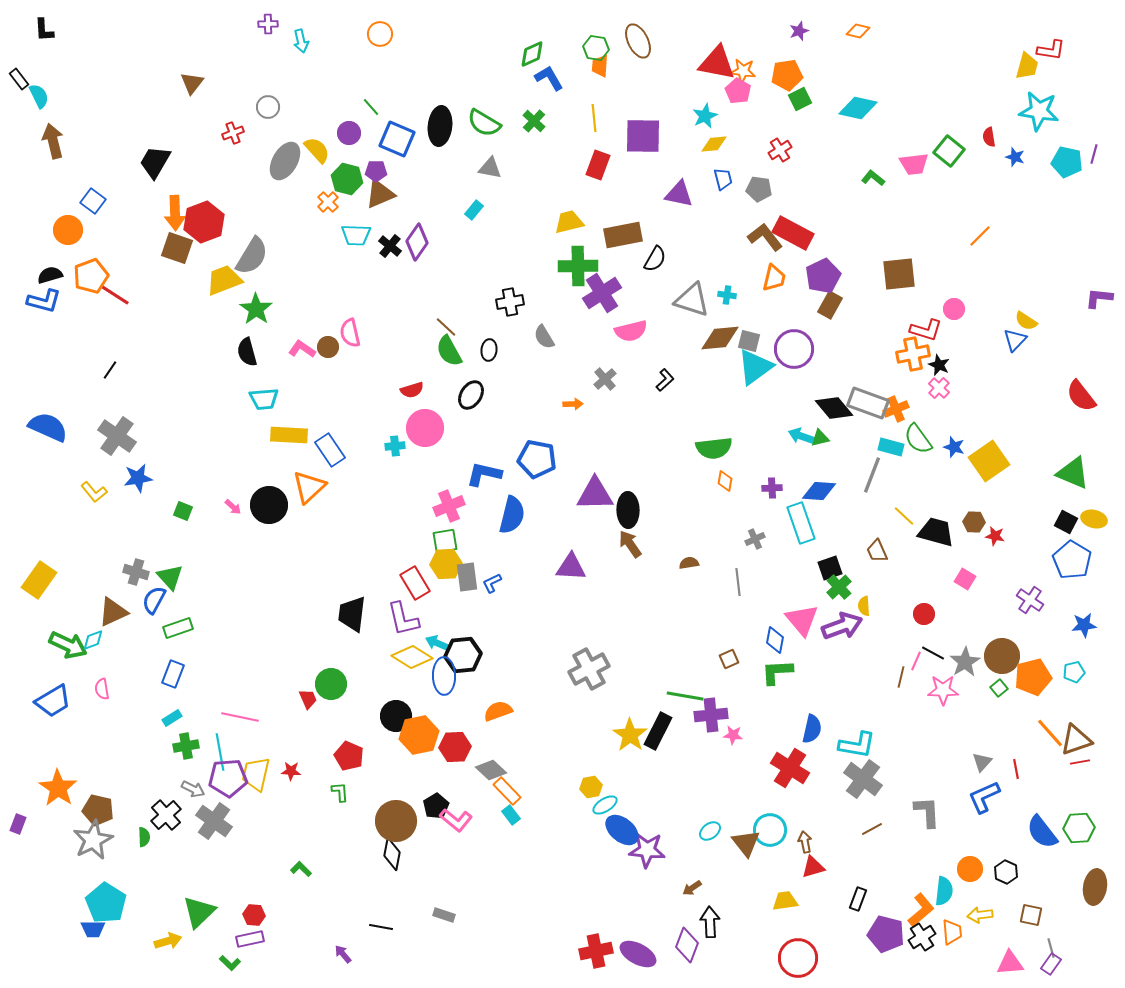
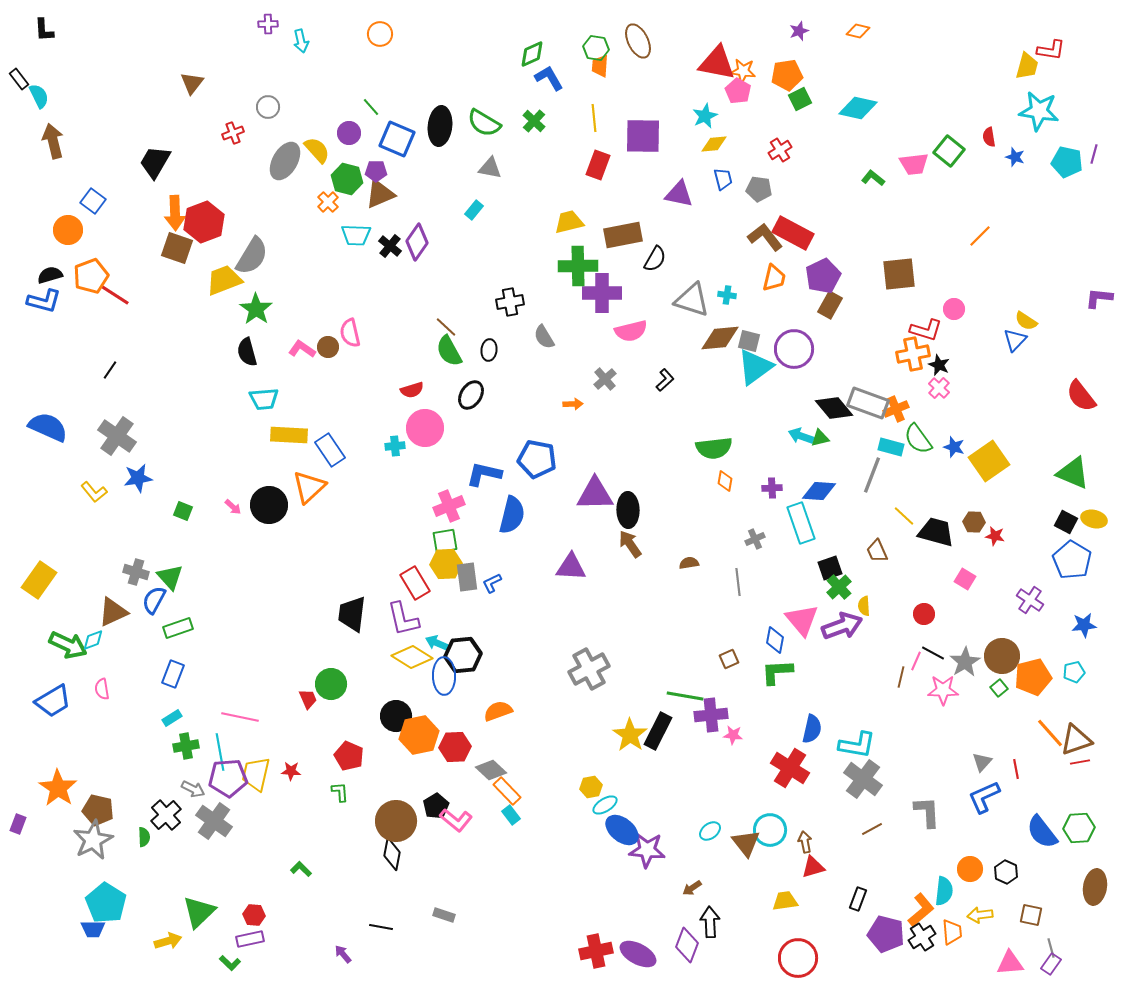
purple cross at (602, 293): rotated 33 degrees clockwise
